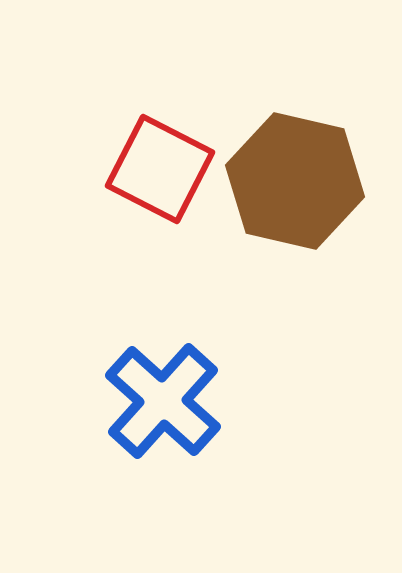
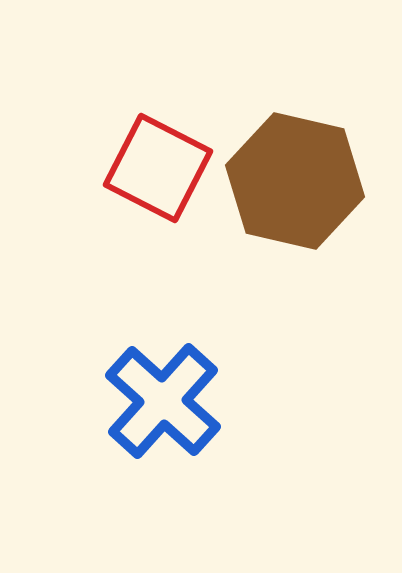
red square: moved 2 px left, 1 px up
